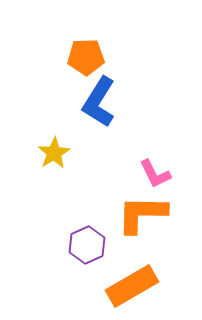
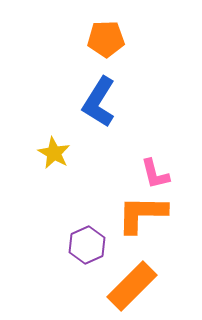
orange pentagon: moved 20 px right, 18 px up
yellow star: rotated 12 degrees counterclockwise
pink L-shape: rotated 12 degrees clockwise
orange rectangle: rotated 15 degrees counterclockwise
